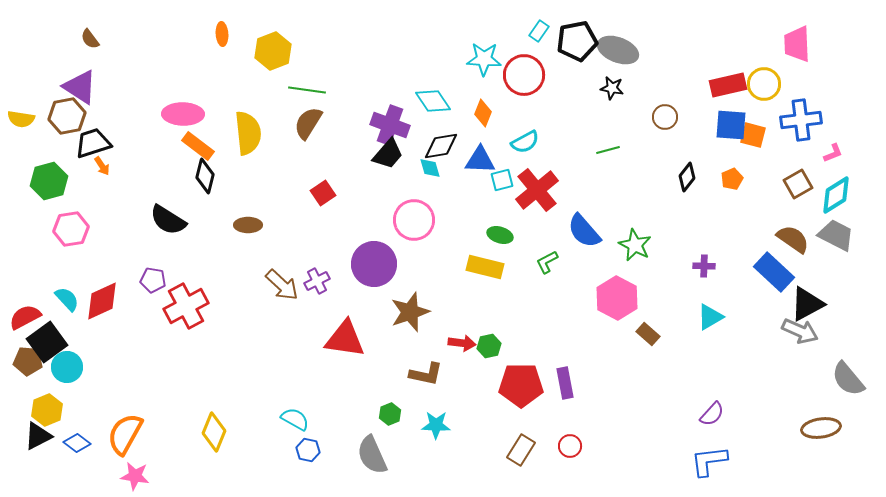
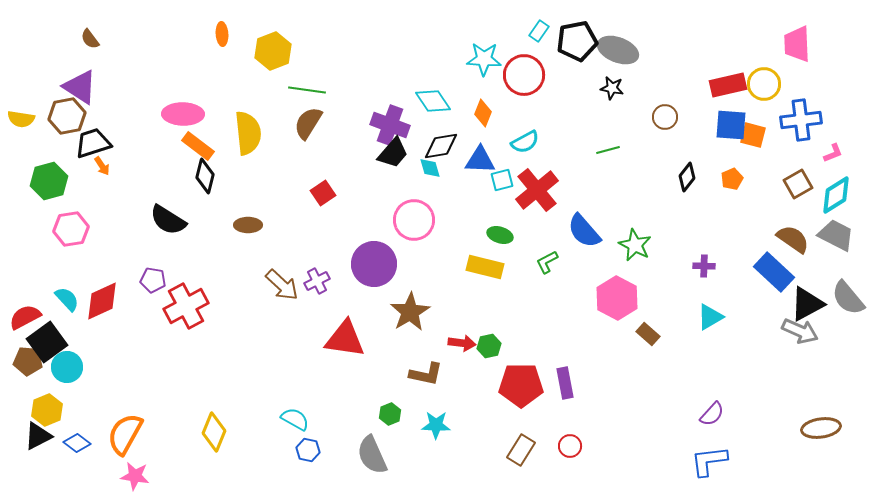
black trapezoid at (388, 154): moved 5 px right, 1 px up
brown star at (410, 312): rotated 12 degrees counterclockwise
gray semicircle at (848, 379): moved 81 px up
